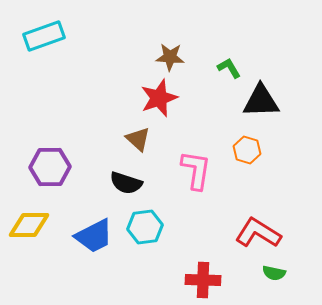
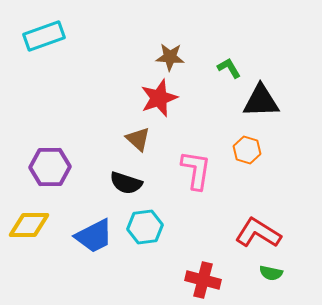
green semicircle: moved 3 px left
red cross: rotated 12 degrees clockwise
